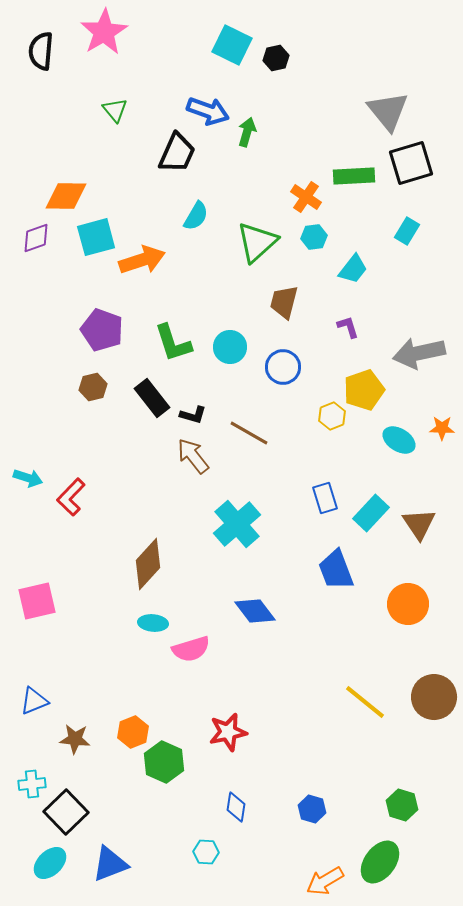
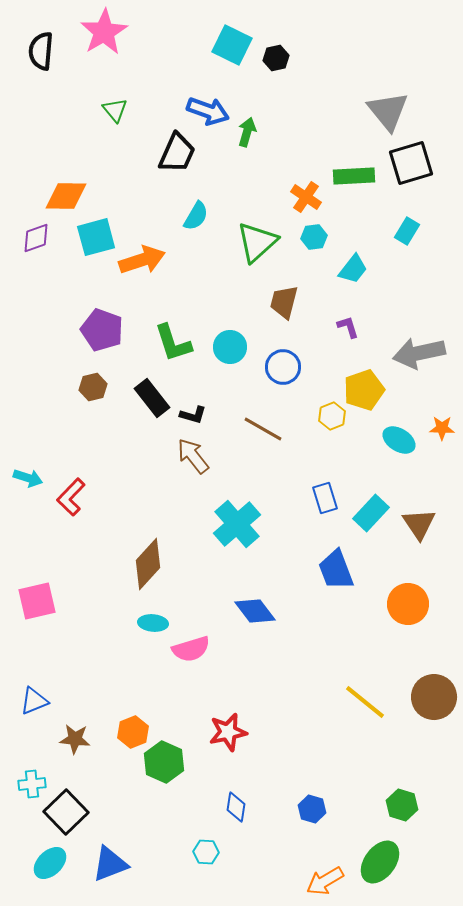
brown line at (249, 433): moved 14 px right, 4 px up
